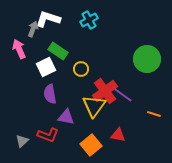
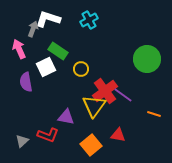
purple semicircle: moved 24 px left, 12 px up
